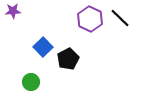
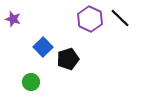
purple star: moved 8 px down; rotated 21 degrees clockwise
black pentagon: rotated 10 degrees clockwise
